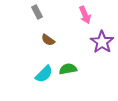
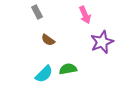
purple star: rotated 15 degrees clockwise
